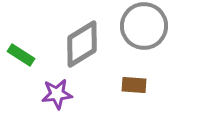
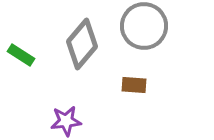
gray diamond: rotated 18 degrees counterclockwise
purple star: moved 9 px right, 27 px down
